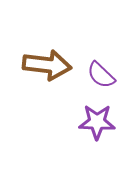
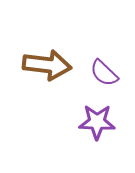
purple semicircle: moved 3 px right, 2 px up
